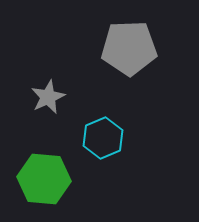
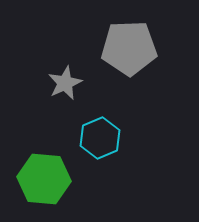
gray star: moved 17 px right, 14 px up
cyan hexagon: moved 3 px left
